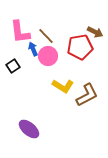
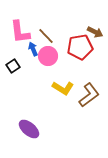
yellow L-shape: moved 2 px down
brown L-shape: moved 2 px right; rotated 10 degrees counterclockwise
